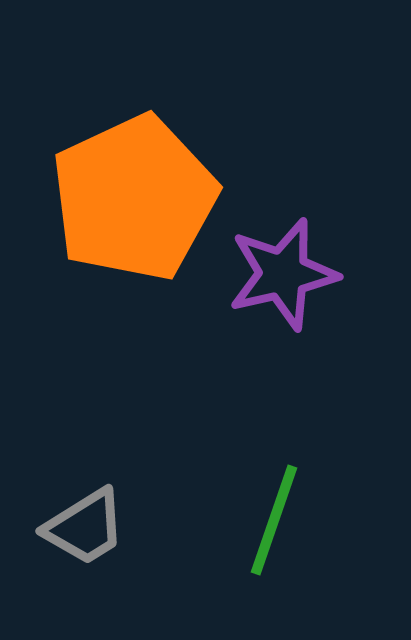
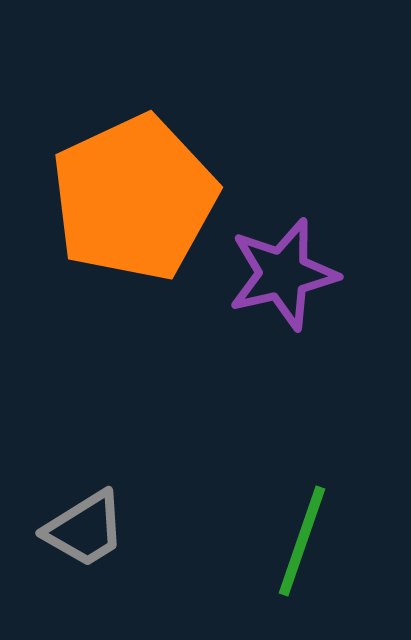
green line: moved 28 px right, 21 px down
gray trapezoid: moved 2 px down
